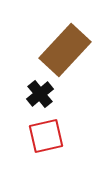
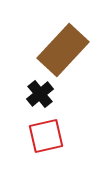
brown rectangle: moved 2 px left
